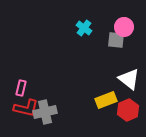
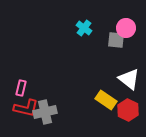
pink circle: moved 2 px right, 1 px down
yellow rectangle: rotated 55 degrees clockwise
red hexagon: rotated 10 degrees counterclockwise
